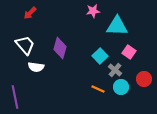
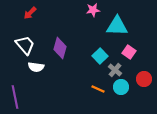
pink star: moved 1 px up
